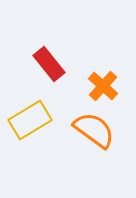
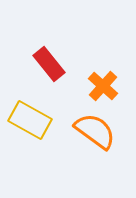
yellow rectangle: rotated 60 degrees clockwise
orange semicircle: moved 1 px right, 1 px down
